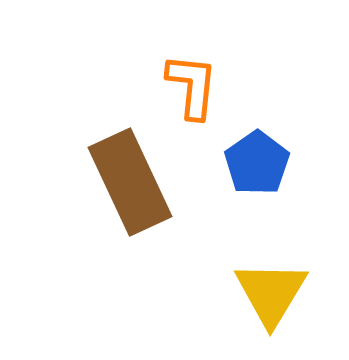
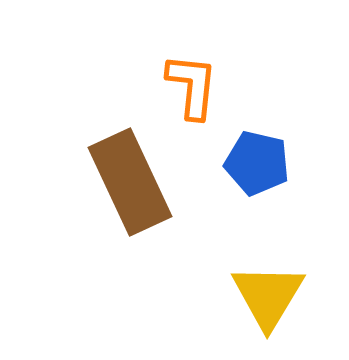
blue pentagon: rotated 24 degrees counterclockwise
yellow triangle: moved 3 px left, 3 px down
